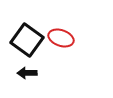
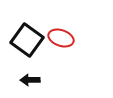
black arrow: moved 3 px right, 7 px down
